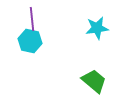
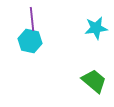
cyan star: moved 1 px left
